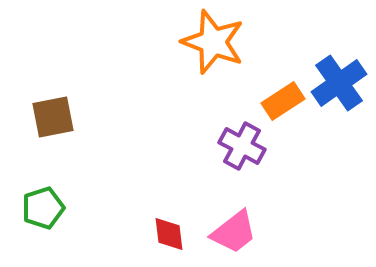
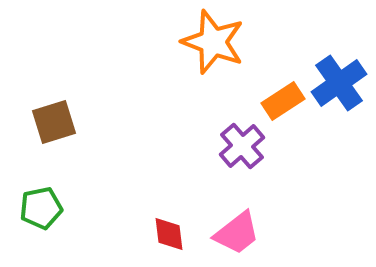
brown square: moved 1 px right, 5 px down; rotated 6 degrees counterclockwise
purple cross: rotated 21 degrees clockwise
green pentagon: moved 2 px left; rotated 6 degrees clockwise
pink trapezoid: moved 3 px right, 1 px down
